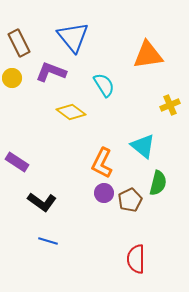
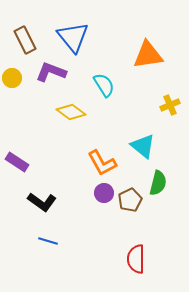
brown rectangle: moved 6 px right, 3 px up
orange L-shape: rotated 56 degrees counterclockwise
